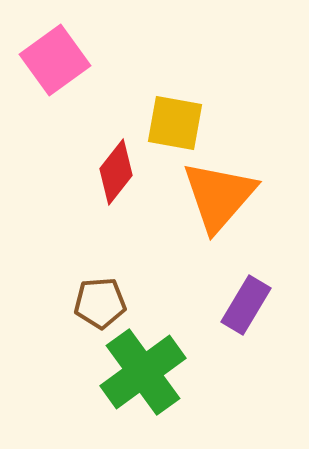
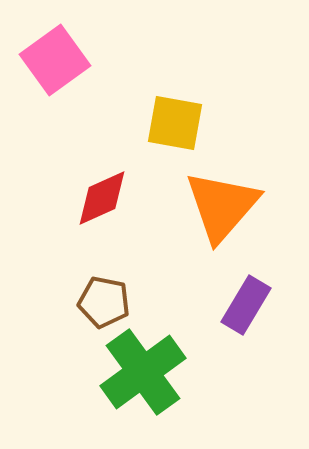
red diamond: moved 14 px left, 26 px down; rotated 28 degrees clockwise
orange triangle: moved 3 px right, 10 px down
brown pentagon: moved 4 px right, 1 px up; rotated 15 degrees clockwise
